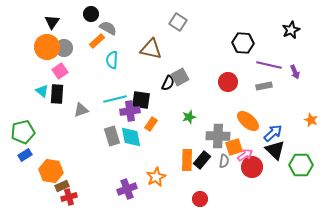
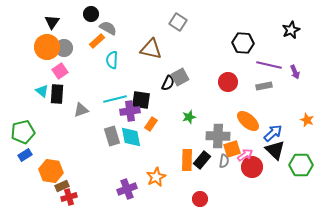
orange star at (311, 120): moved 4 px left
orange square at (234, 147): moved 2 px left, 2 px down
